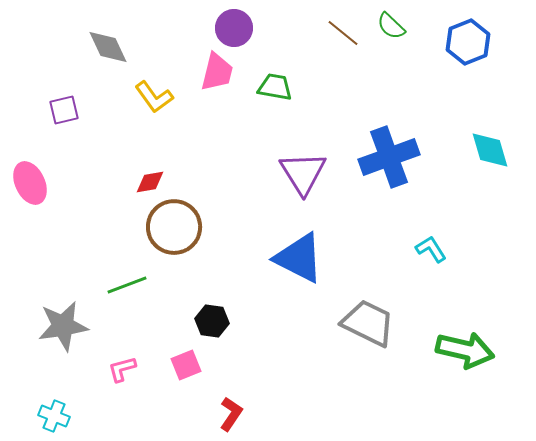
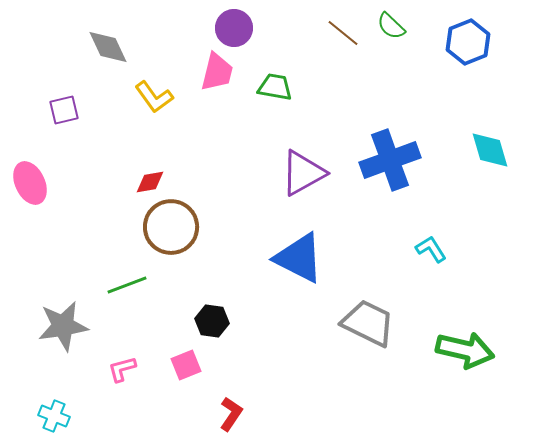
blue cross: moved 1 px right, 3 px down
purple triangle: rotated 33 degrees clockwise
brown circle: moved 3 px left
